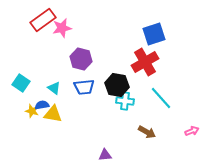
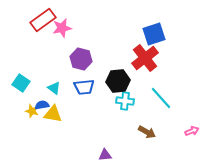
red cross: moved 4 px up; rotated 8 degrees counterclockwise
black hexagon: moved 1 px right, 4 px up; rotated 15 degrees counterclockwise
